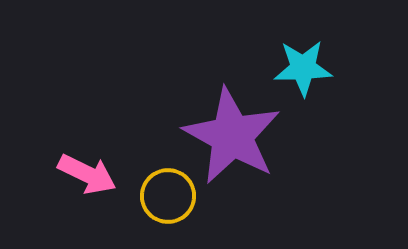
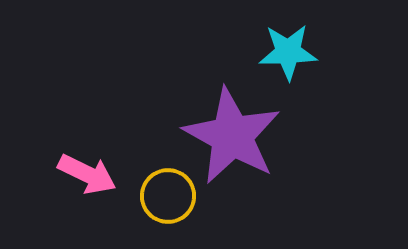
cyan star: moved 15 px left, 16 px up
